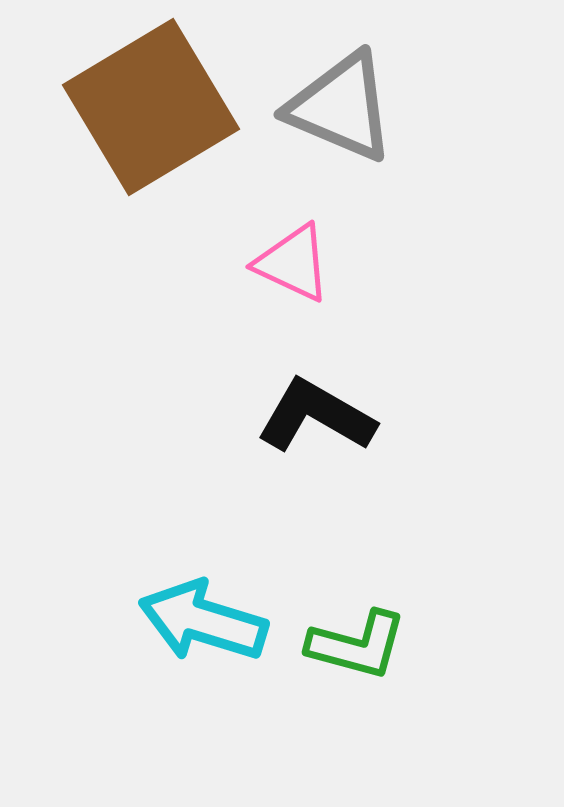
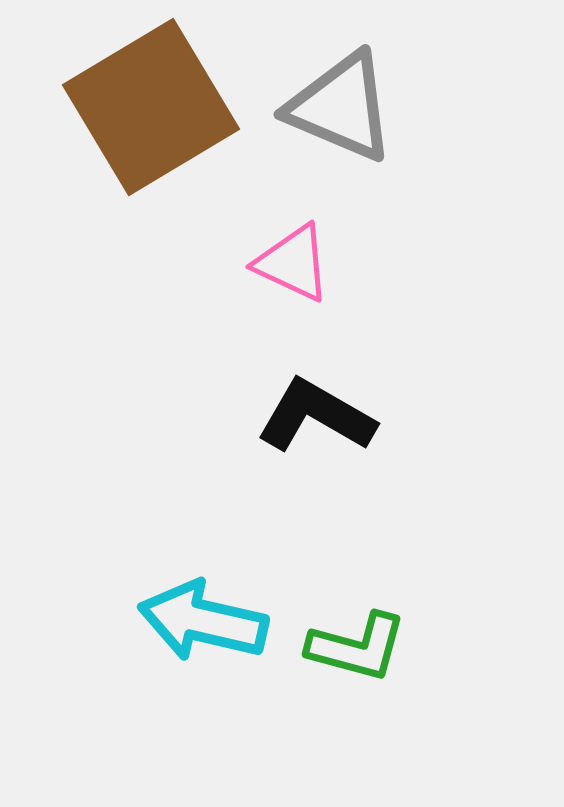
cyan arrow: rotated 4 degrees counterclockwise
green L-shape: moved 2 px down
